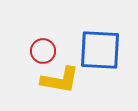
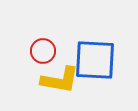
blue square: moved 5 px left, 10 px down
